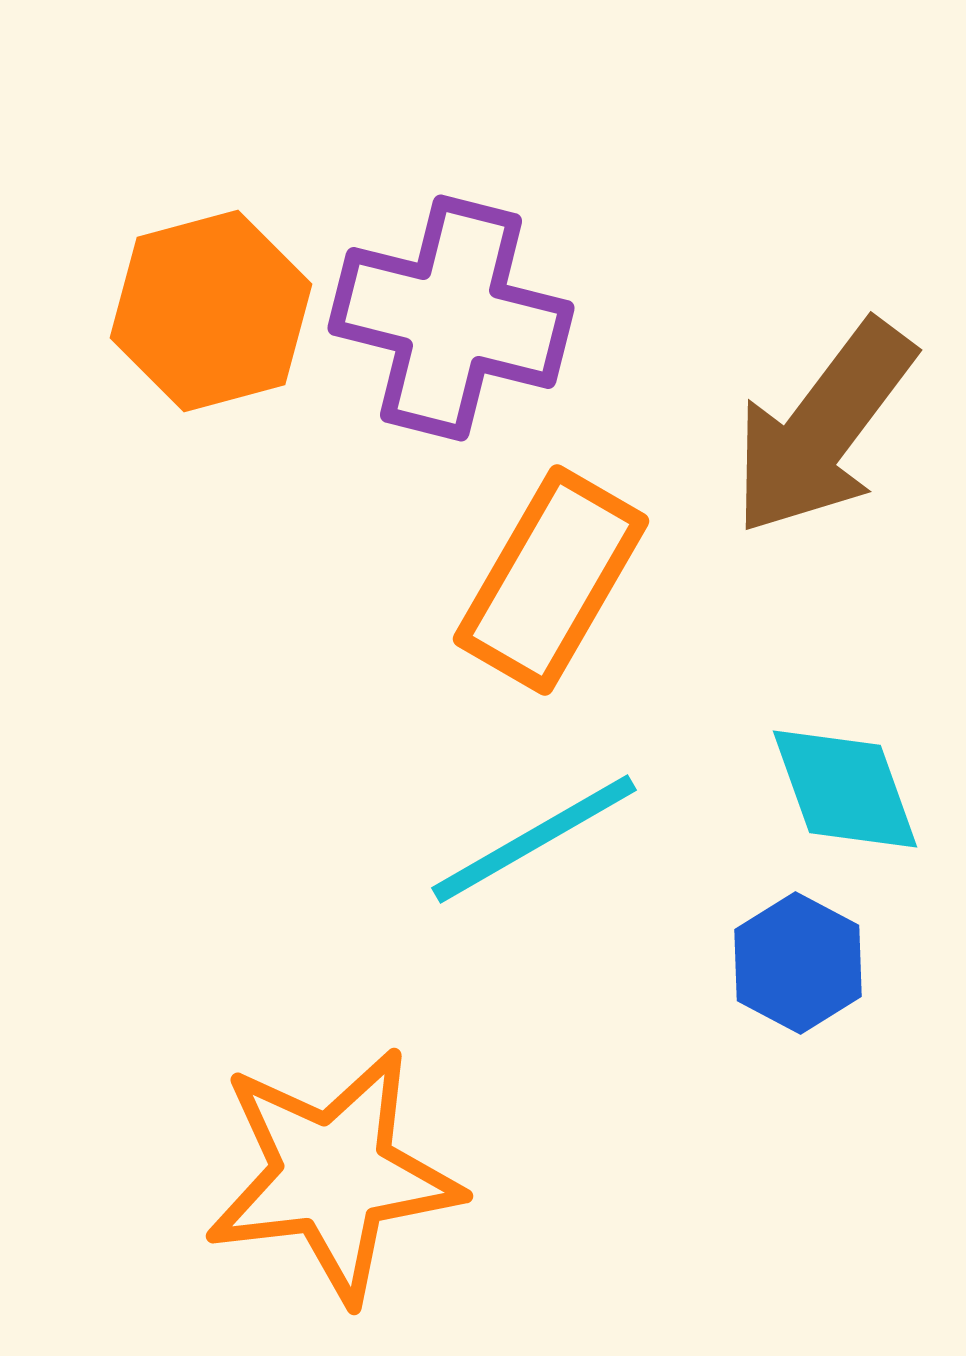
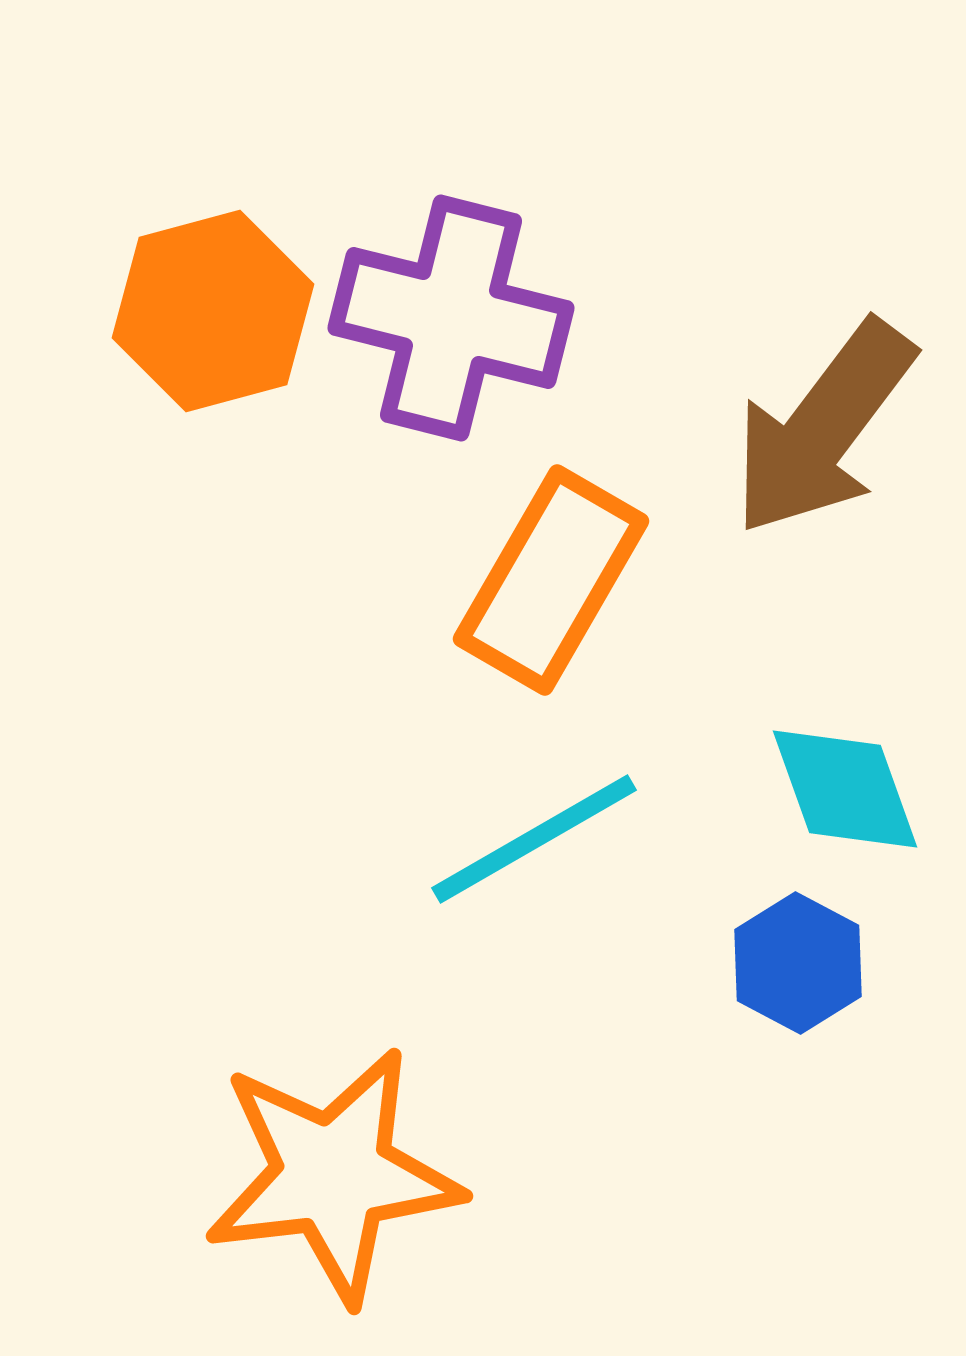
orange hexagon: moved 2 px right
